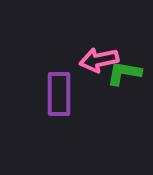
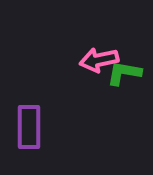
purple rectangle: moved 30 px left, 33 px down
